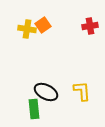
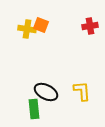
orange square: moved 2 px left; rotated 35 degrees counterclockwise
